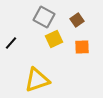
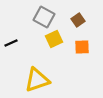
brown square: moved 1 px right
black line: rotated 24 degrees clockwise
